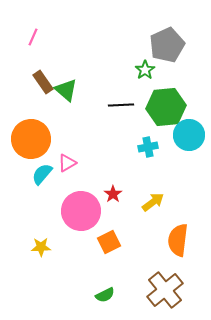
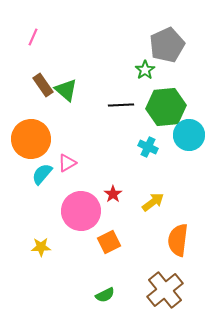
brown rectangle: moved 3 px down
cyan cross: rotated 36 degrees clockwise
